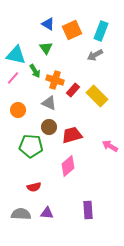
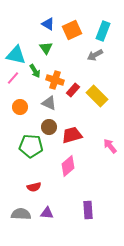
cyan rectangle: moved 2 px right
orange circle: moved 2 px right, 3 px up
pink arrow: rotated 21 degrees clockwise
